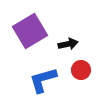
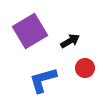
black arrow: moved 2 px right, 3 px up; rotated 18 degrees counterclockwise
red circle: moved 4 px right, 2 px up
